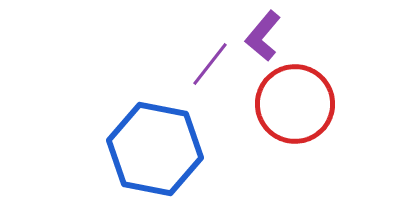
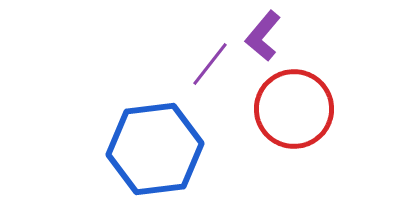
red circle: moved 1 px left, 5 px down
blue hexagon: rotated 18 degrees counterclockwise
